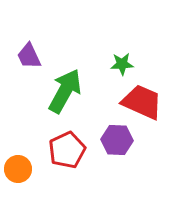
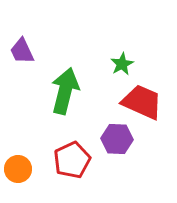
purple trapezoid: moved 7 px left, 5 px up
green star: rotated 25 degrees counterclockwise
green arrow: rotated 15 degrees counterclockwise
purple hexagon: moved 1 px up
red pentagon: moved 5 px right, 10 px down
